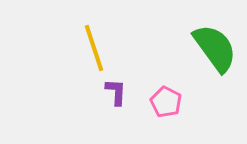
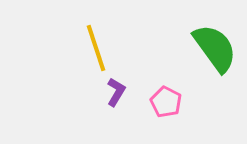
yellow line: moved 2 px right
purple L-shape: rotated 28 degrees clockwise
